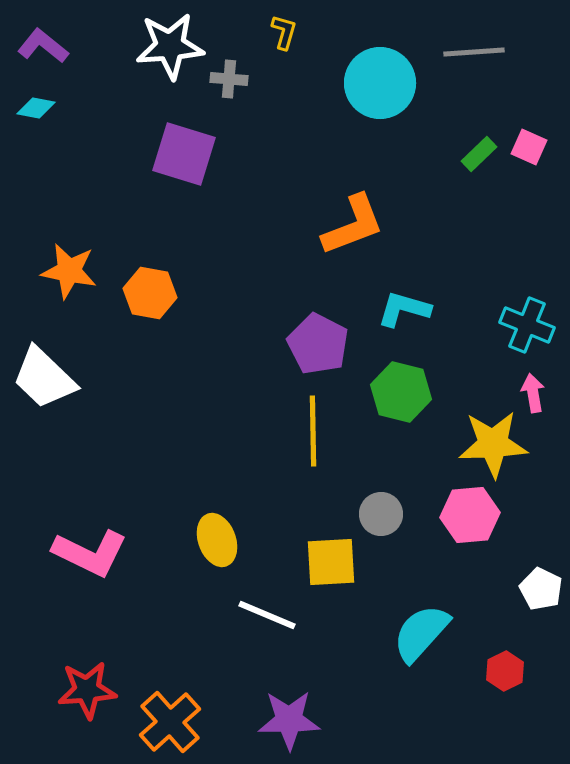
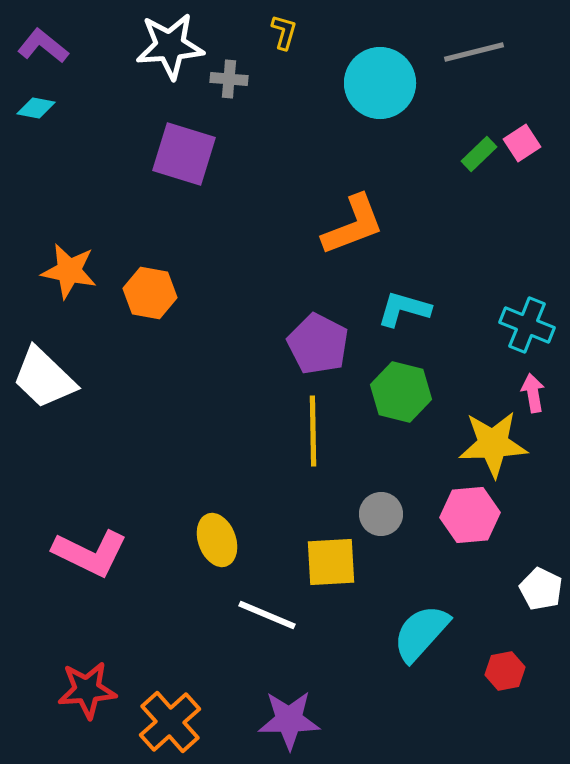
gray line: rotated 10 degrees counterclockwise
pink square: moved 7 px left, 4 px up; rotated 33 degrees clockwise
red hexagon: rotated 15 degrees clockwise
